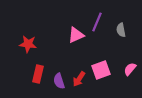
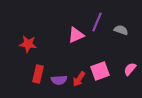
gray semicircle: rotated 120 degrees clockwise
pink square: moved 1 px left, 1 px down
purple semicircle: moved 1 px up; rotated 77 degrees counterclockwise
